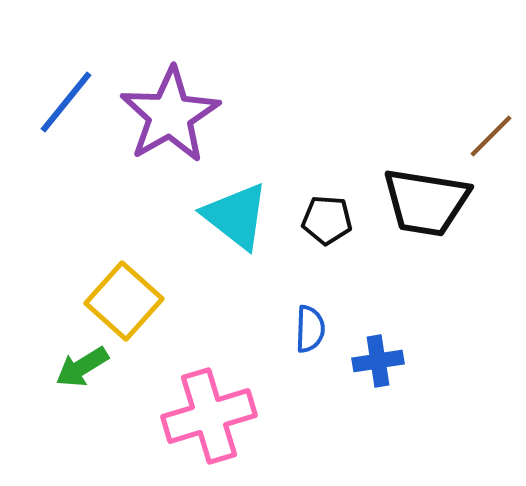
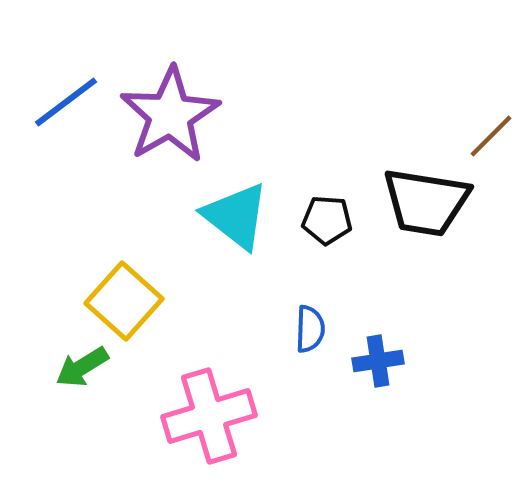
blue line: rotated 14 degrees clockwise
